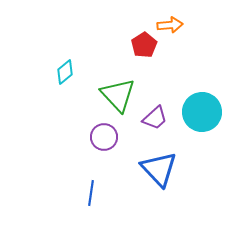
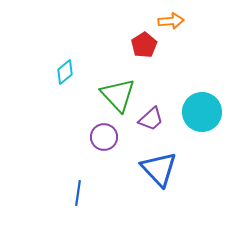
orange arrow: moved 1 px right, 4 px up
purple trapezoid: moved 4 px left, 1 px down
blue line: moved 13 px left
